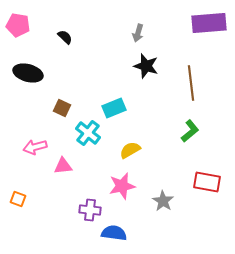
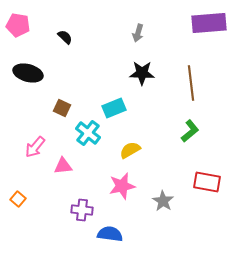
black star: moved 4 px left, 7 px down; rotated 15 degrees counterclockwise
pink arrow: rotated 35 degrees counterclockwise
orange square: rotated 21 degrees clockwise
purple cross: moved 8 px left
blue semicircle: moved 4 px left, 1 px down
